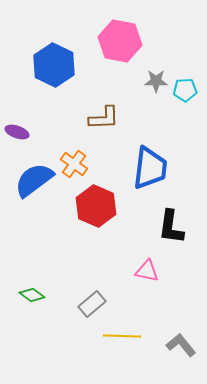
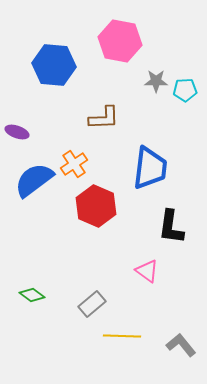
blue hexagon: rotated 21 degrees counterclockwise
orange cross: rotated 20 degrees clockwise
pink triangle: rotated 25 degrees clockwise
